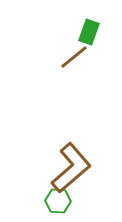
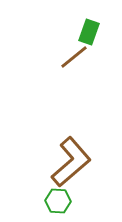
brown L-shape: moved 6 px up
